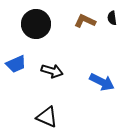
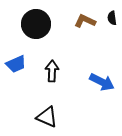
black arrow: rotated 105 degrees counterclockwise
